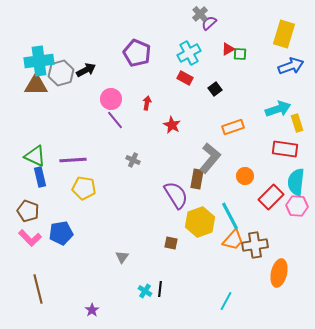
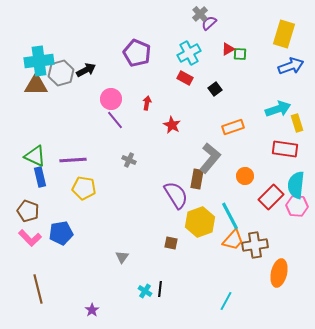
gray cross at (133, 160): moved 4 px left
cyan semicircle at (296, 182): moved 3 px down
